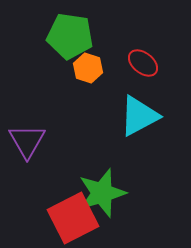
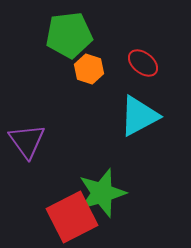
green pentagon: moved 1 px left, 1 px up; rotated 15 degrees counterclockwise
orange hexagon: moved 1 px right, 1 px down
purple triangle: rotated 6 degrees counterclockwise
red square: moved 1 px left, 1 px up
